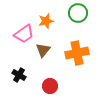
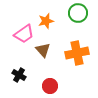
brown triangle: rotated 21 degrees counterclockwise
